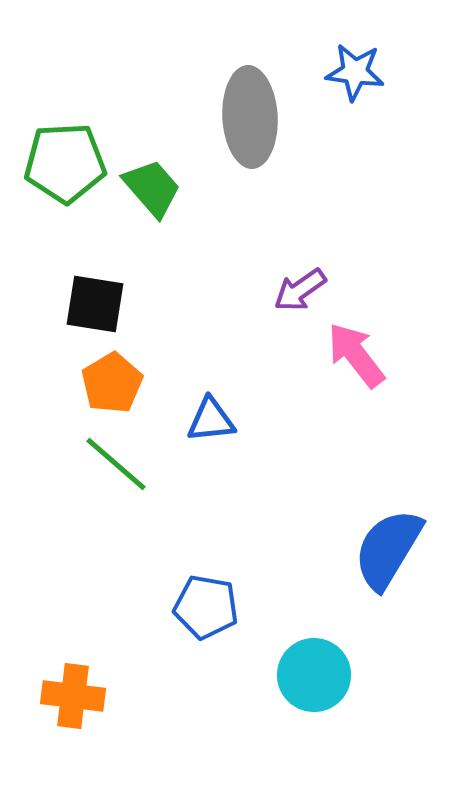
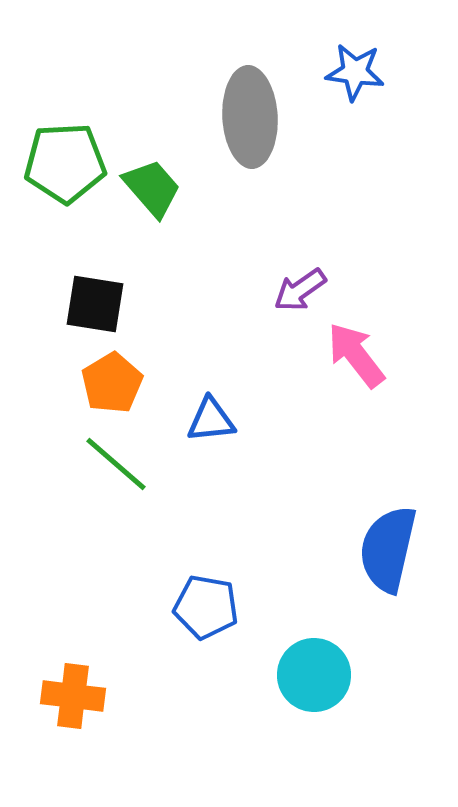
blue semicircle: rotated 18 degrees counterclockwise
